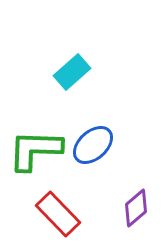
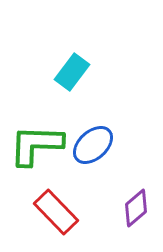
cyan rectangle: rotated 12 degrees counterclockwise
green L-shape: moved 1 px right, 5 px up
red rectangle: moved 2 px left, 2 px up
